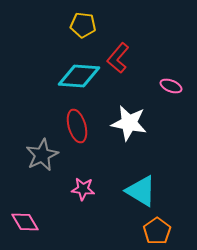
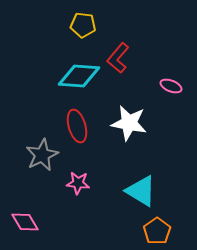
pink star: moved 5 px left, 6 px up
